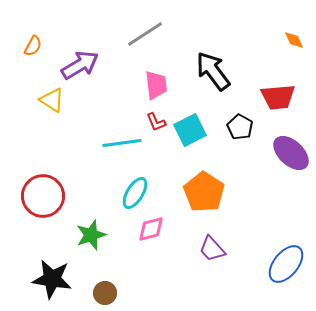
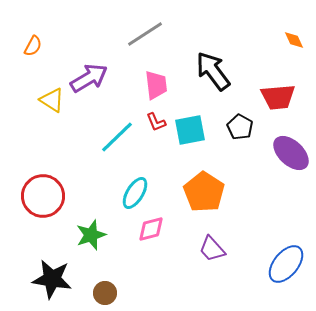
purple arrow: moved 9 px right, 13 px down
cyan square: rotated 16 degrees clockwise
cyan line: moved 5 px left, 6 px up; rotated 36 degrees counterclockwise
